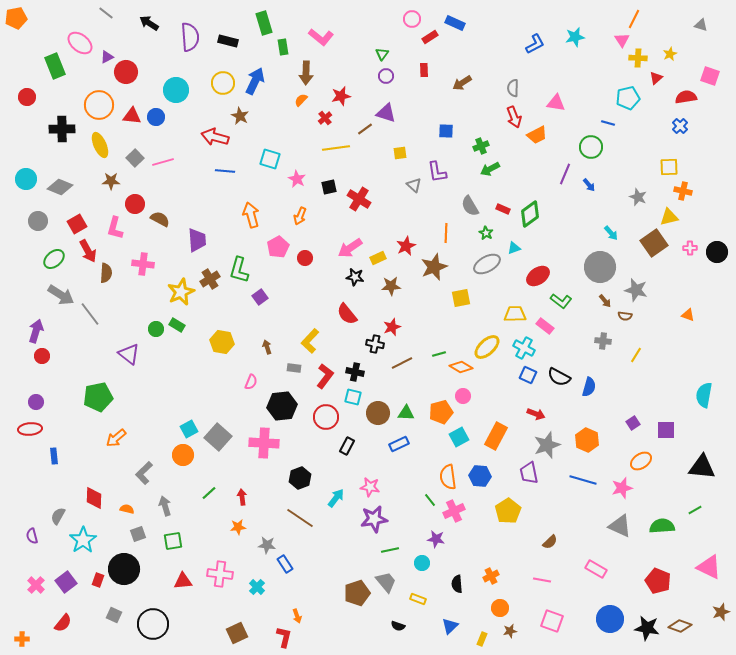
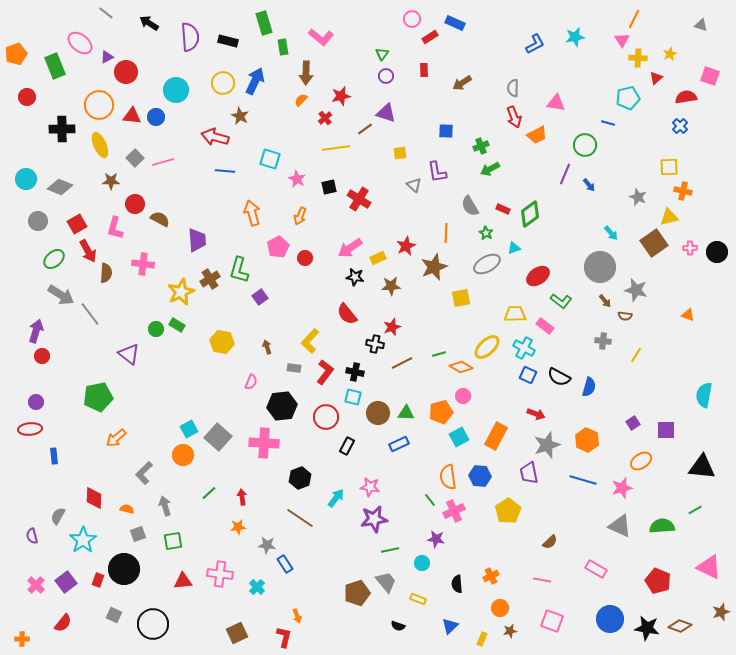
orange pentagon at (16, 18): moved 36 px down; rotated 10 degrees counterclockwise
green circle at (591, 147): moved 6 px left, 2 px up
orange arrow at (251, 215): moved 1 px right, 2 px up
red L-shape at (325, 376): moved 4 px up
